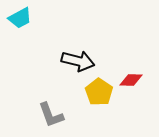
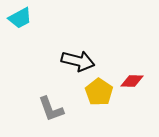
red diamond: moved 1 px right, 1 px down
gray L-shape: moved 6 px up
